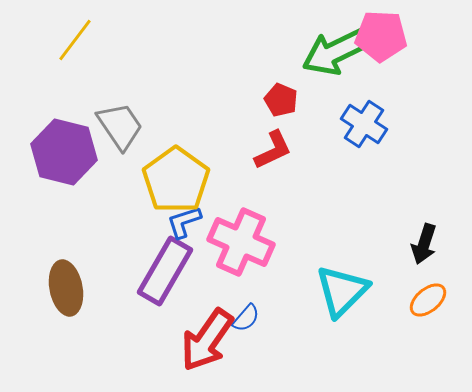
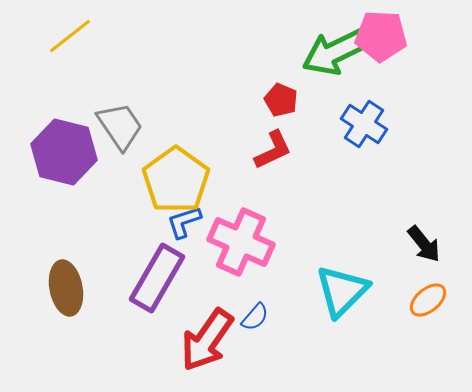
yellow line: moved 5 px left, 4 px up; rotated 15 degrees clockwise
black arrow: rotated 57 degrees counterclockwise
purple rectangle: moved 8 px left, 7 px down
blue semicircle: moved 9 px right, 1 px up
